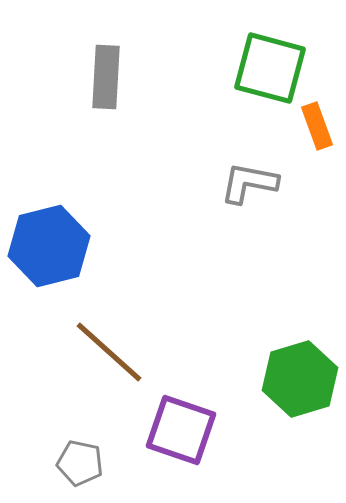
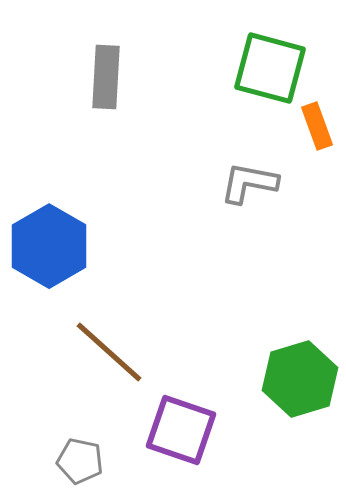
blue hexagon: rotated 16 degrees counterclockwise
gray pentagon: moved 2 px up
